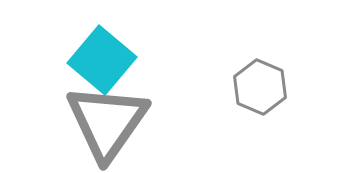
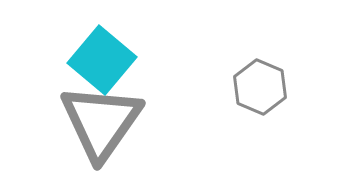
gray triangle: moved 6 px left
